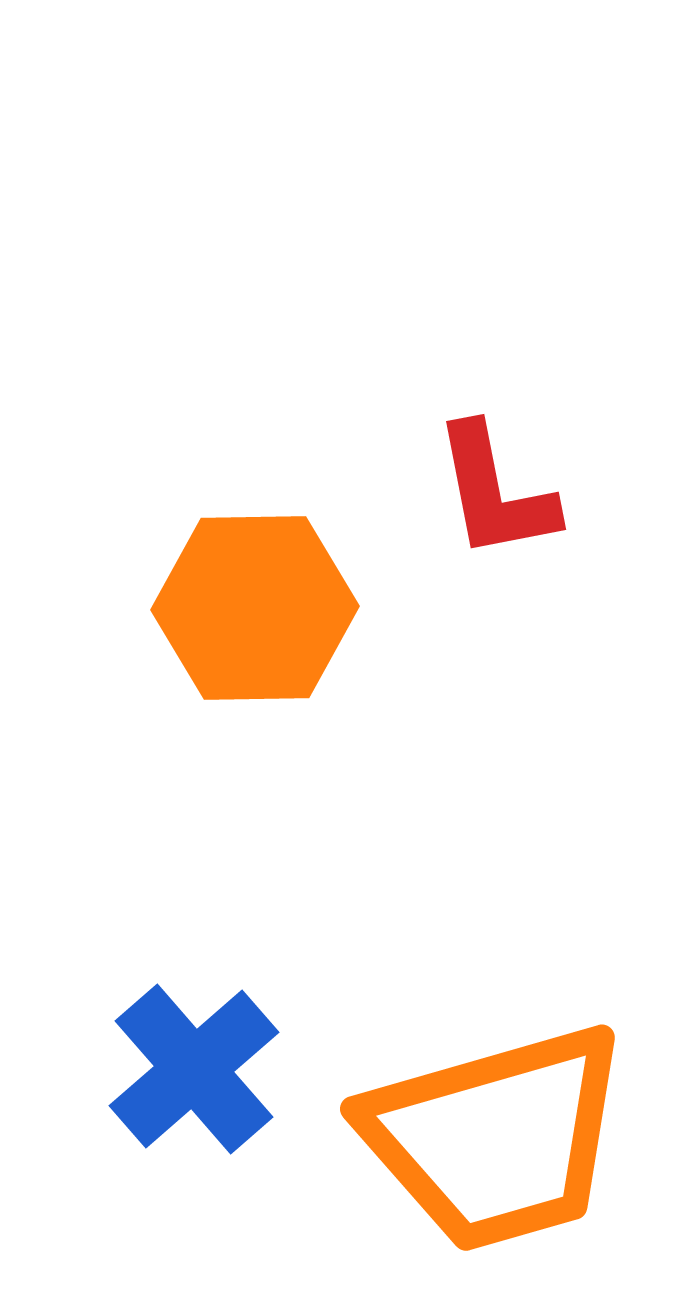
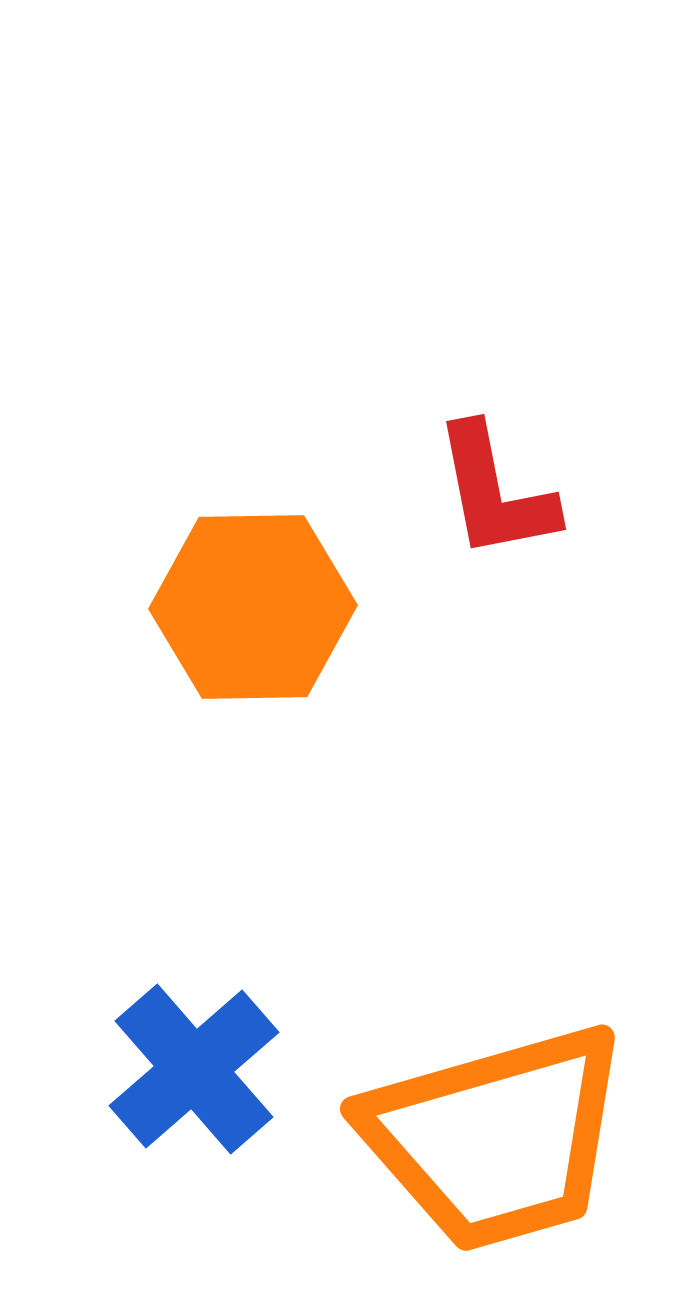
orange hexagon: moved 2 px left, 1 px up
